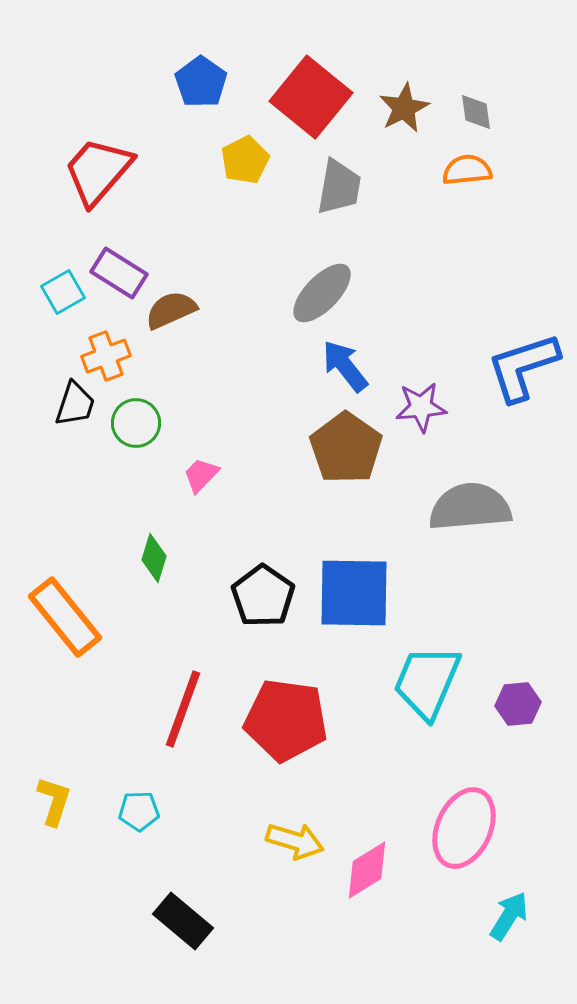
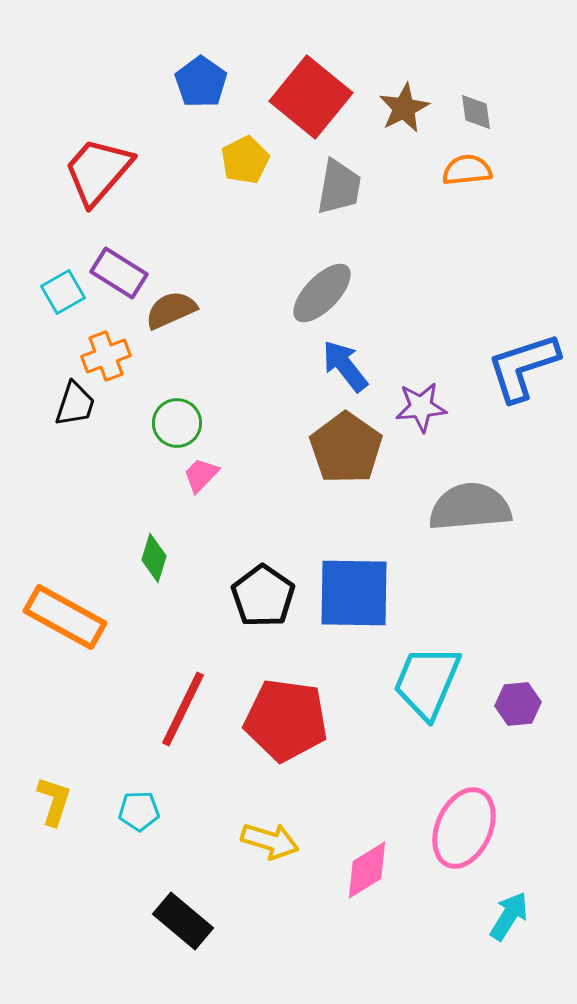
green circle: moved 41 px right
orange rectangle: rotated 22 degrees counterclockwise
red line: rotated 6 degrees clockwise
yellow arrow: moved 25 px left
